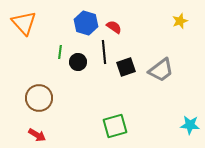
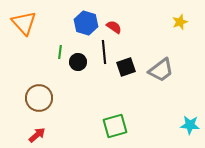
yellow star: moved 1 px down
red arrow: rotated 72 degrees counterclockwise
